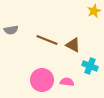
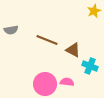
brown triangle: moved 5 px down
pink circle: moved 3 px right, 4 px down
